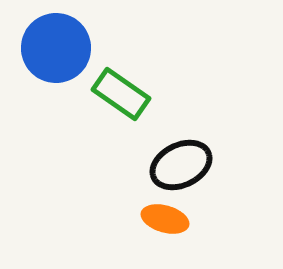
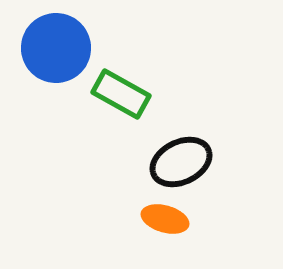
green rectangle: rotated 6 degrees counterclockwise
black ellipse: moved 3 px up
